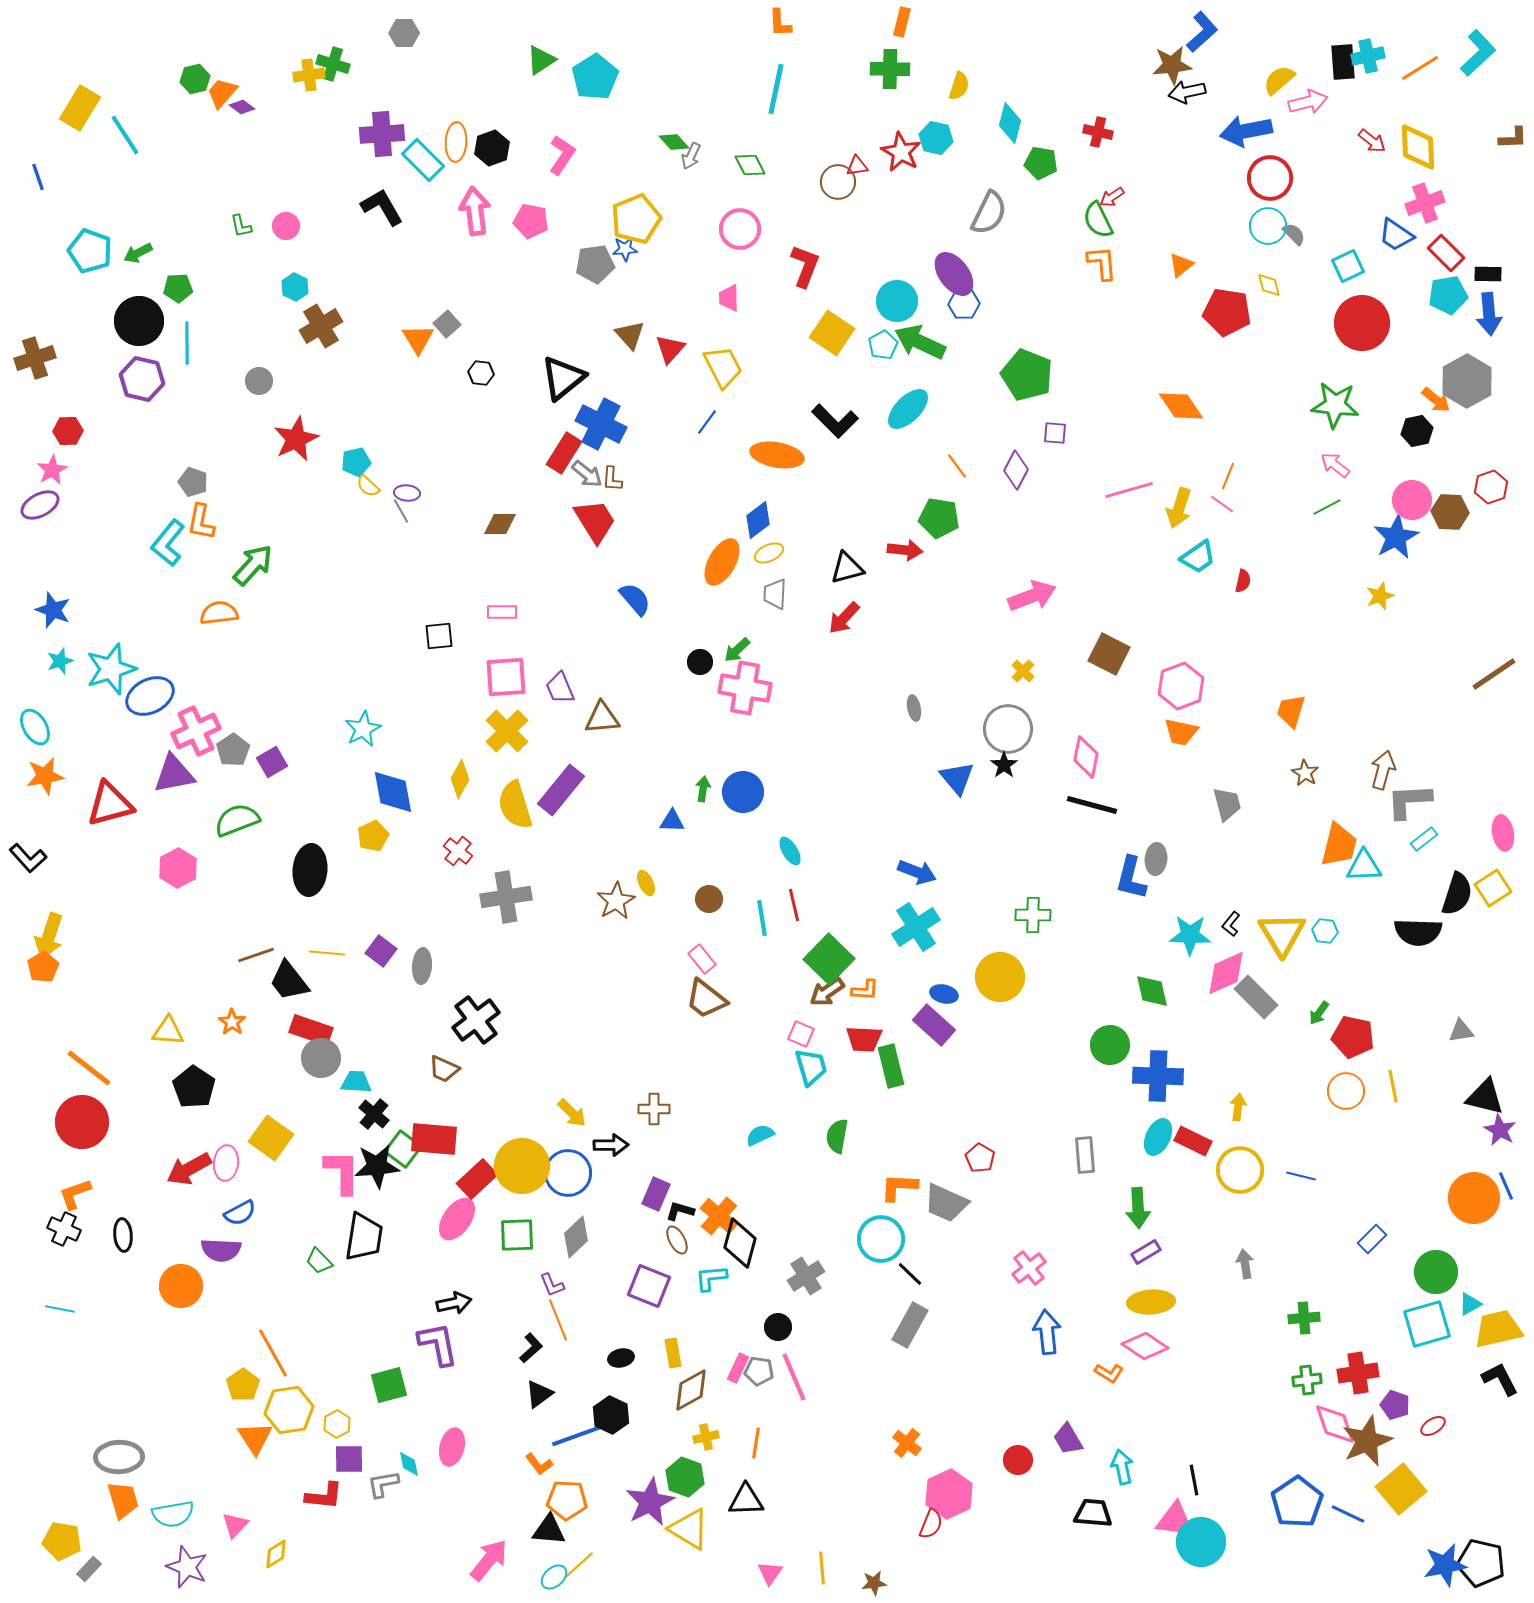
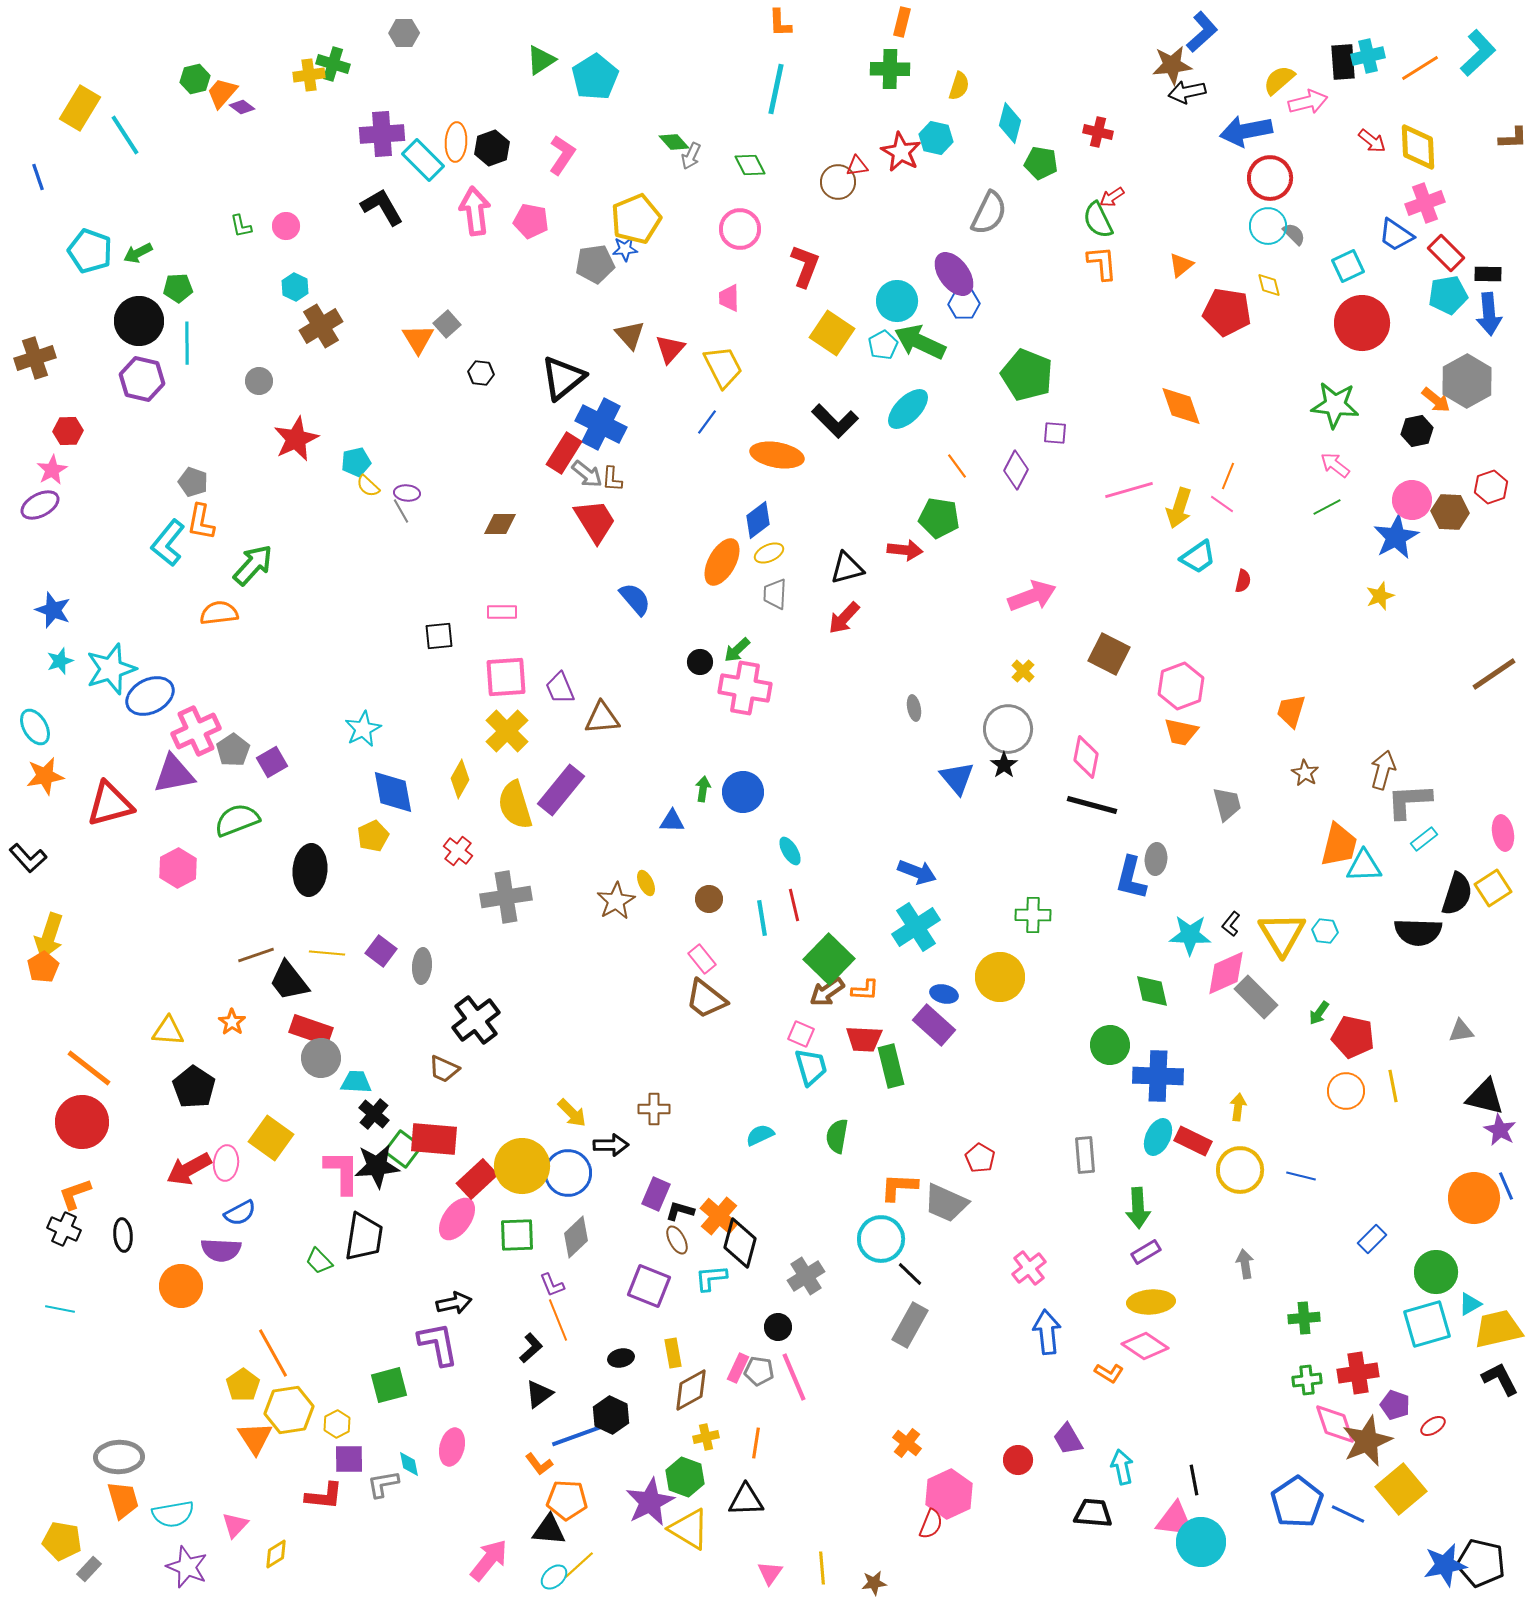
orange diamond at (1181, 406): rotated 15 degrees clockwise
